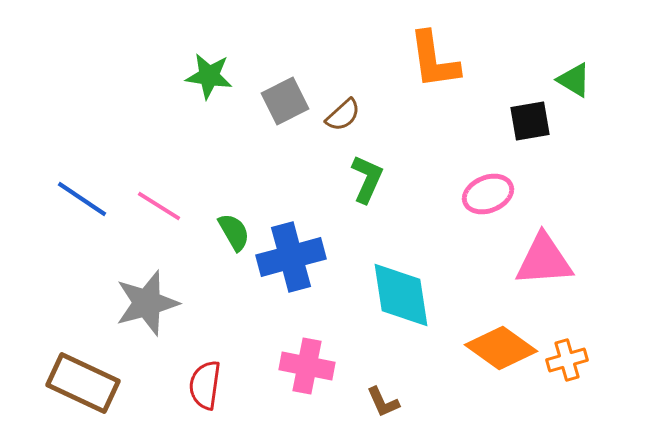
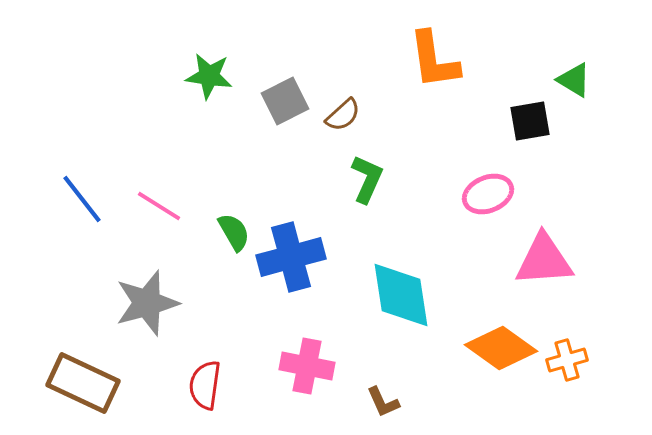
blue line: rotated 18 degrees clockwise
